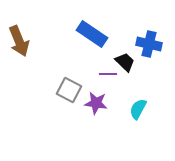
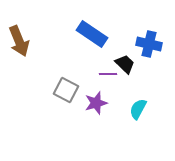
black trapezoid: moved 2 px down
gray square: moved 3 px left
purple star: rotated 25 degrees counterclockwise
